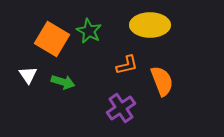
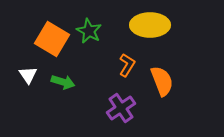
orange L-shape: rotated 45 degrees counterclockwise
